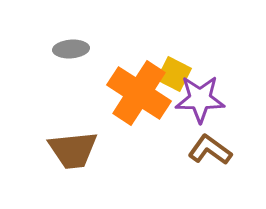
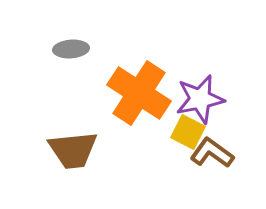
yellow square: moved 14 px right, 58 px down
purple star: rotated 12 degrees counterclockwise
brown L-shape: moved 2 px right, 3 px down
